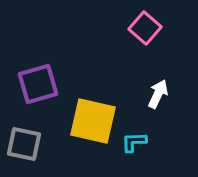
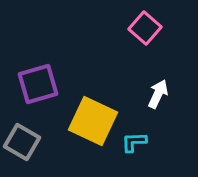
yellow square: rotated 12 degrees clockwise
gray square: moved 2 px left, 2 px up; rotated 18 degrees clockwise
